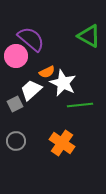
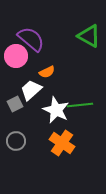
white star: moved 7 px left, 27 px down
